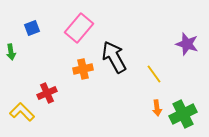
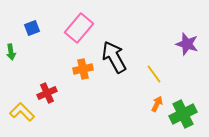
orange arrow: moved 4 px up; rotated 147 degrees counterclockwise
